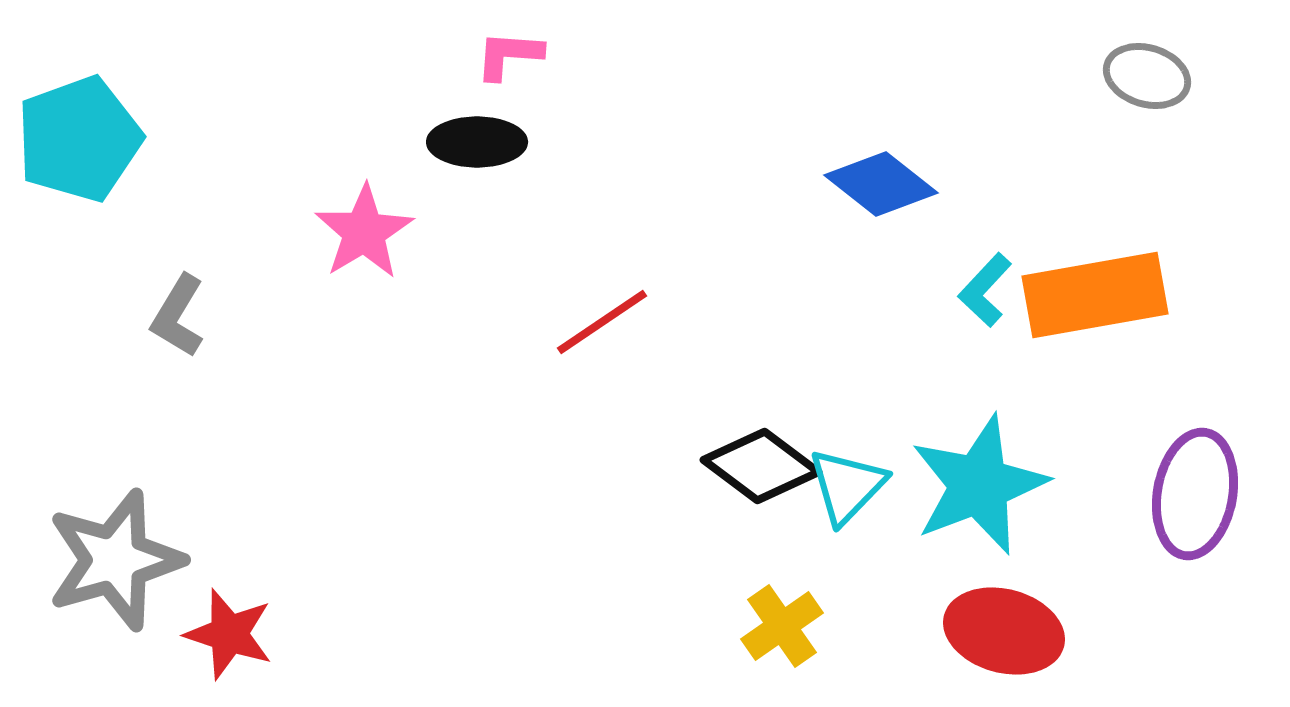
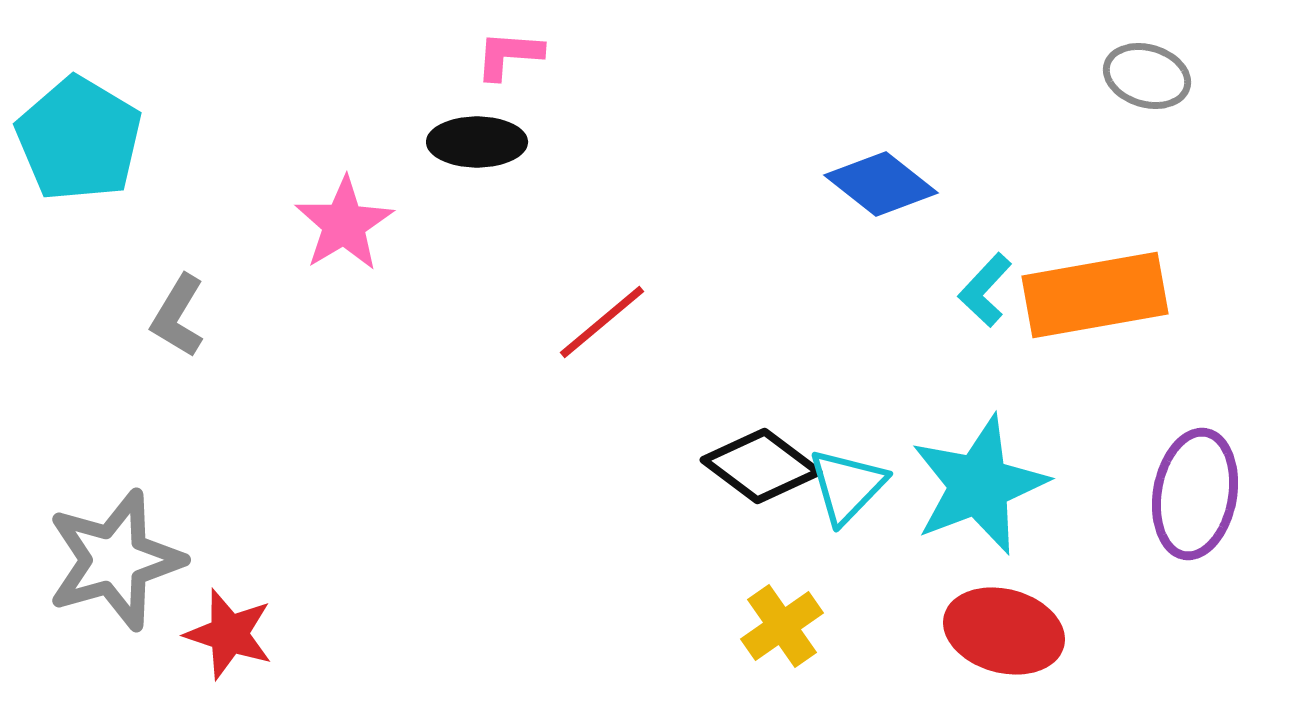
cyan pentagon: rotated 21 degrees counterclockwise
pink star: moved 20 px left, 8 px up
red line: rotated 6 degrees counterclockwise
